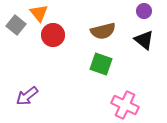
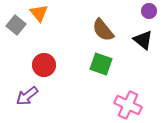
purple circle: moved 5 px right
brown semicircle: moved 1 px up; rotated 65 degrees clockwise
red circle: moved 9 px left, 30 px down
black triangle: moved 1 px left
pink cross: moved 3 px right
